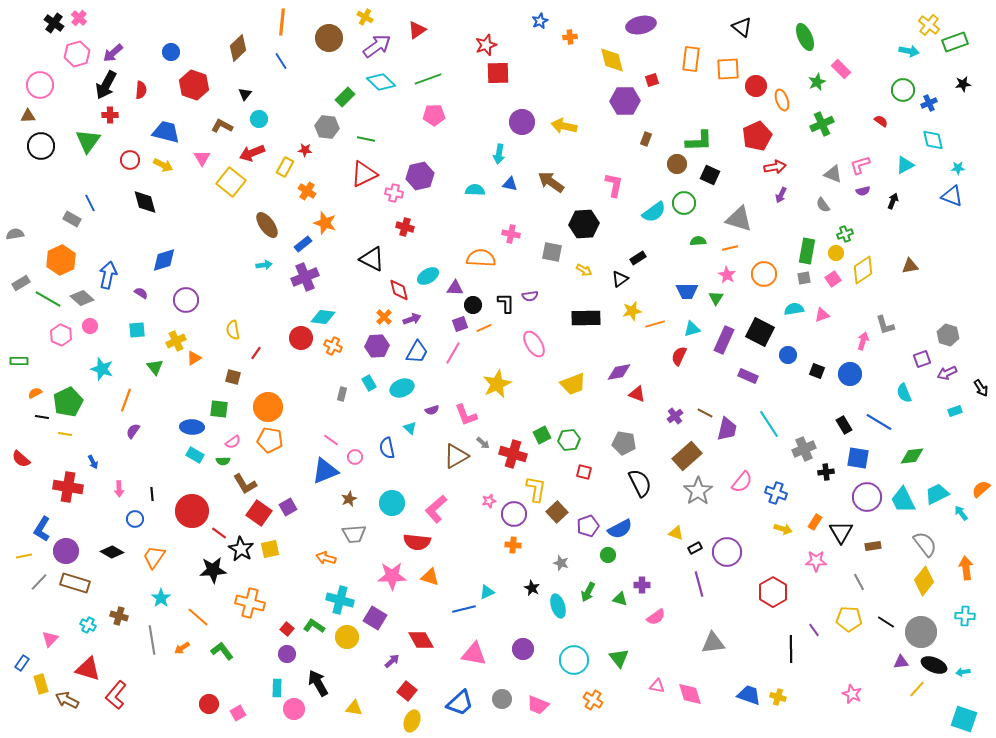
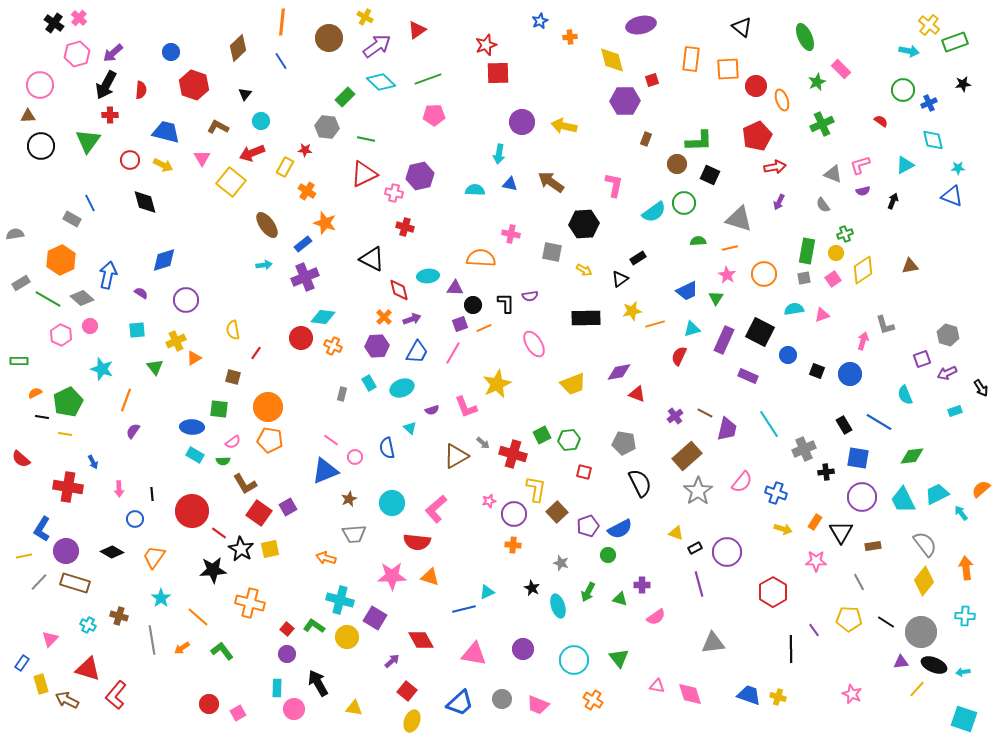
cyan circle at (259, 119): moved 2 px right, 2 px down
brown L-shape at (222, 126): moved 4 px left, 1 px down
purple arrow at (781, 195): moved 2 px left, 7 px down
cyan ellipse at (428, 276): rotated 25 degrees clockwise
blue trapezoid at (687, 291): rotated 25 degrees counterclockwise
cyan semicircle at (904, 393): moved 1 px right, 2 px down
pink L-shape at (466, 415): moved 8 px up
purple circle at (867, 497): moved 5 px left
